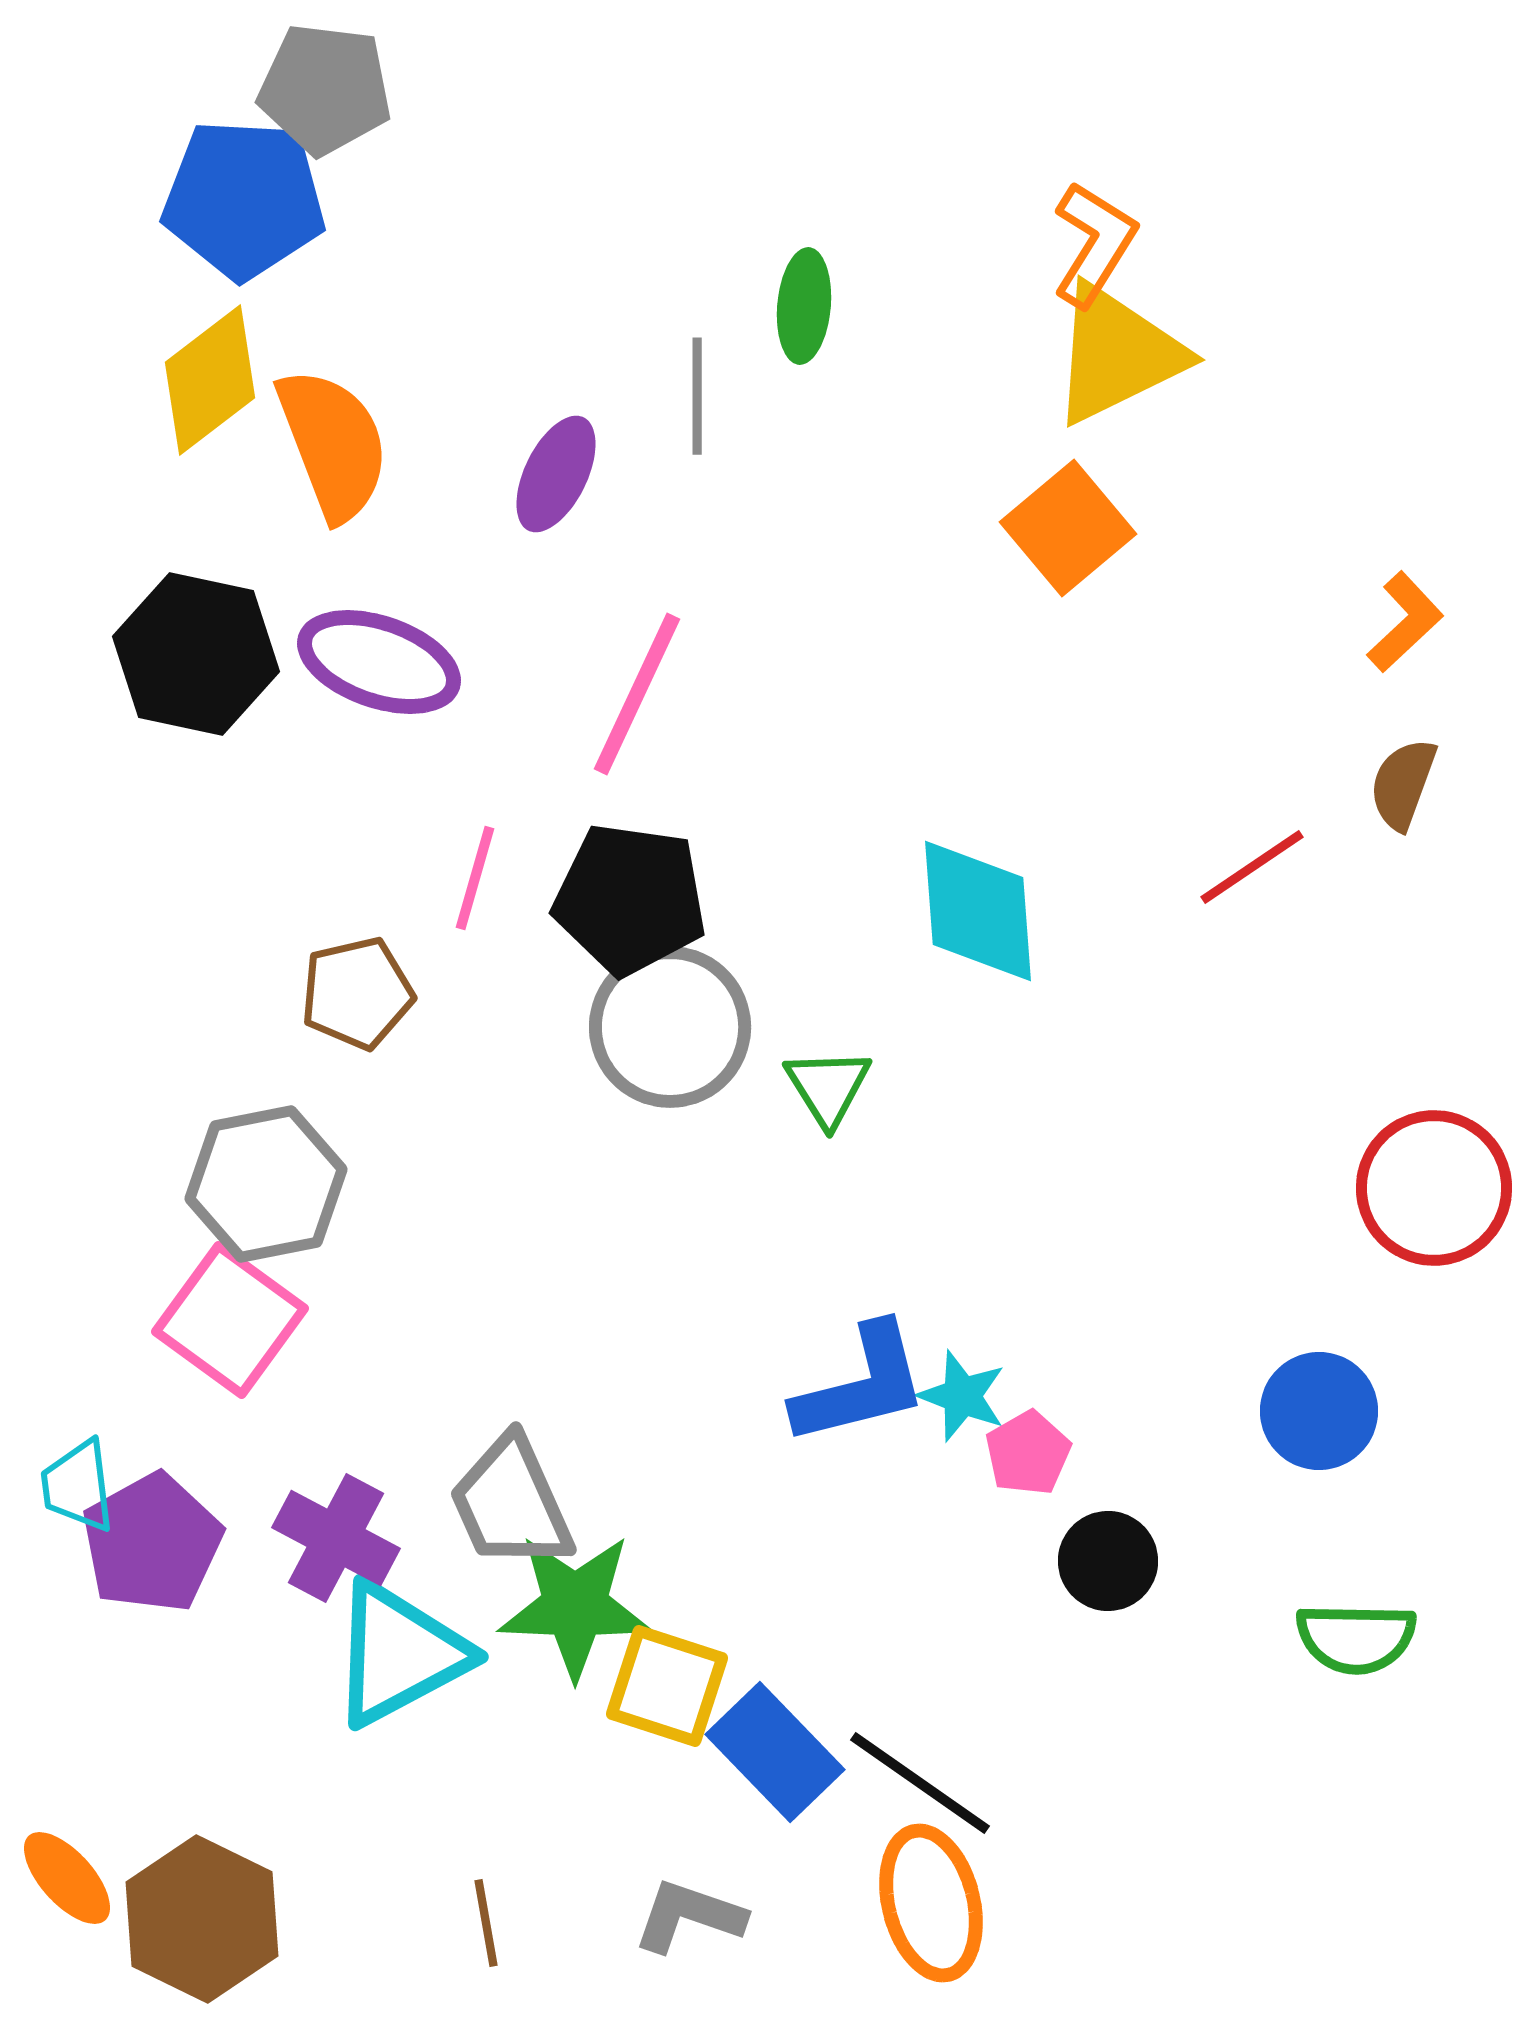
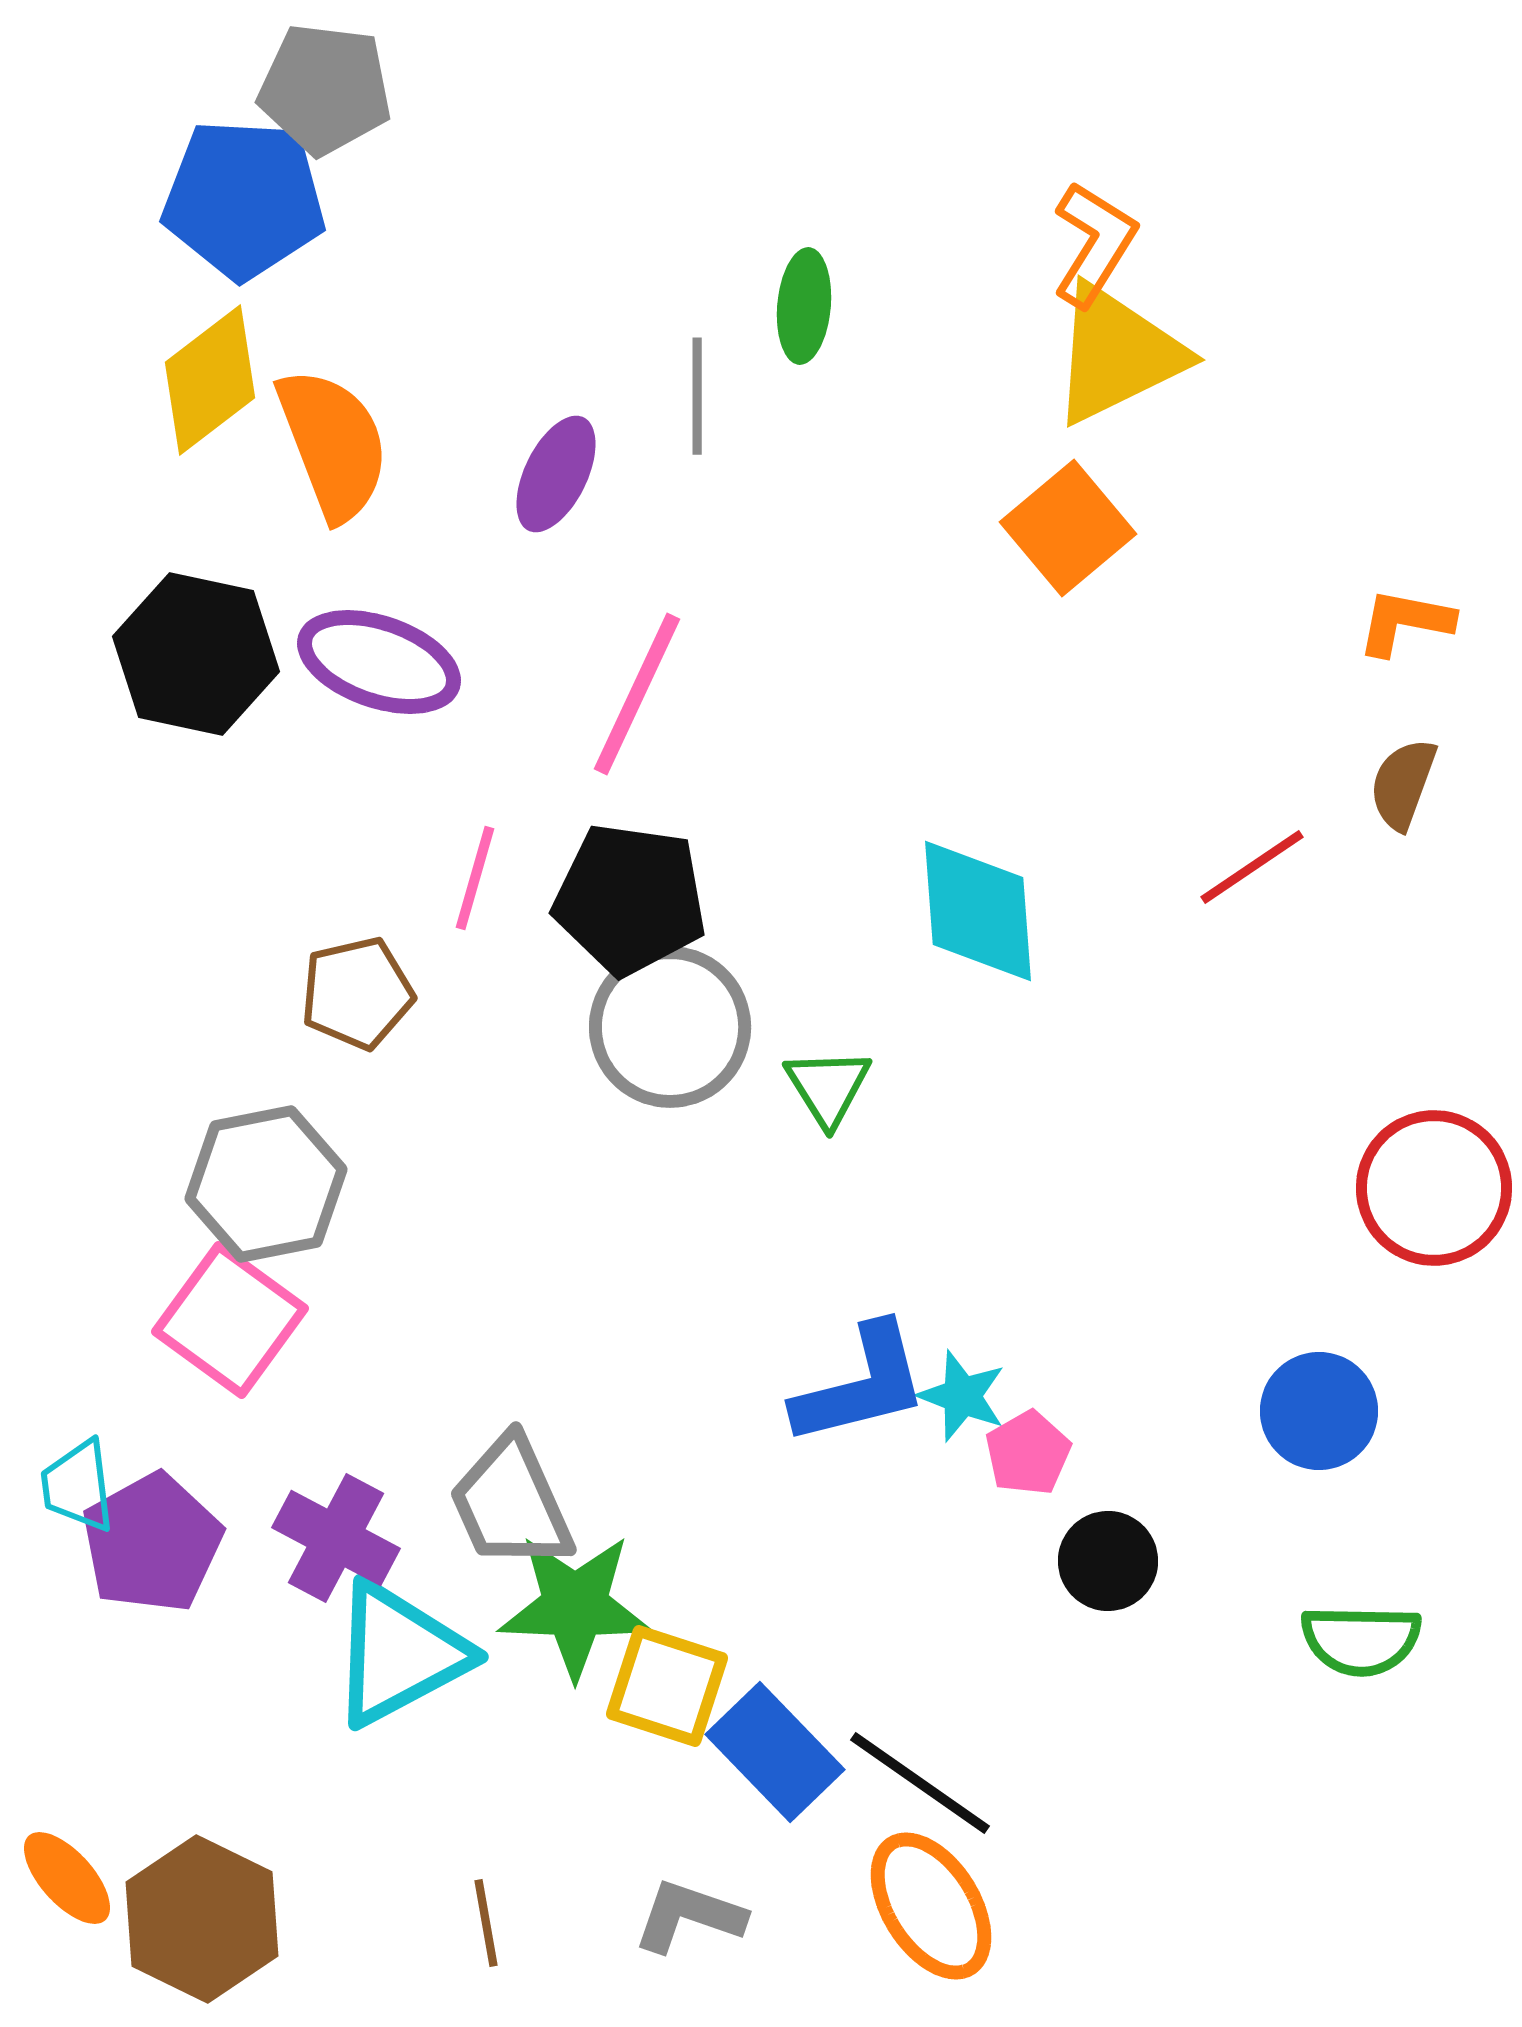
orange L-shape at (1405, 622): rotated 126 degrees counterclockwise
green semicircle at (1356, 1638): moved 5 px right, 2 px down
orange ellipse at (931, 1903): moved 3 px down; rotated 18 degrees counterclockwise
